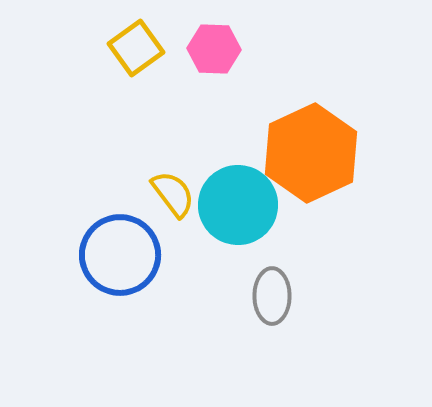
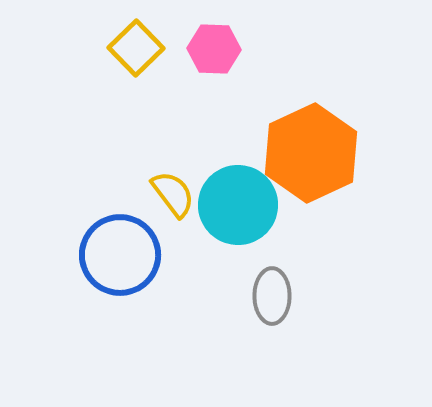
yellow square: rotated 8 degrees counterclockwise
